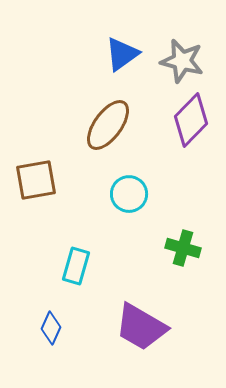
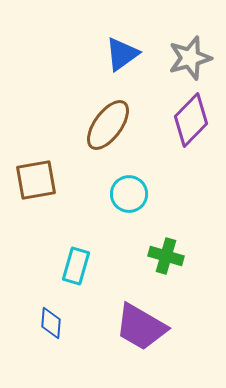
gray star: moved 8 px right, 3 px up; rotated 30 degrees counterclockwise
green cross: moved 17 px left, 8 px down
blue diamond: moved 5 px up; rotated 20 degrees counterclockwise
